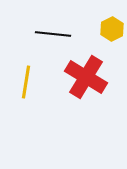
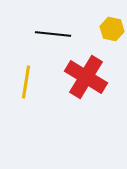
yellow hexagon: rotated 20 degrees counterclockwise
